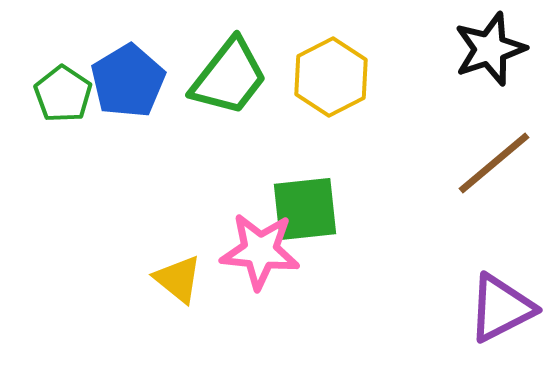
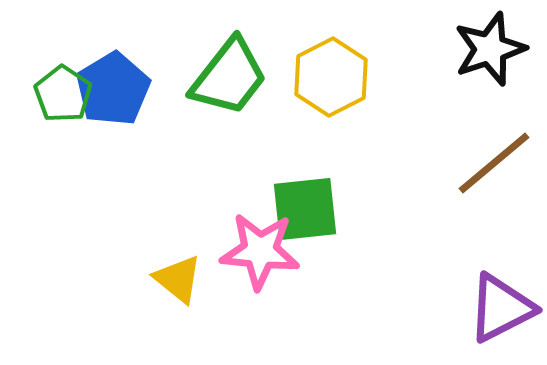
blue pentagon: moved 15 px left, 8 px down
